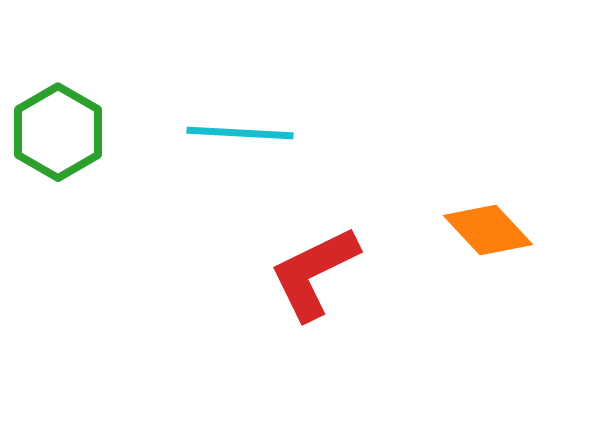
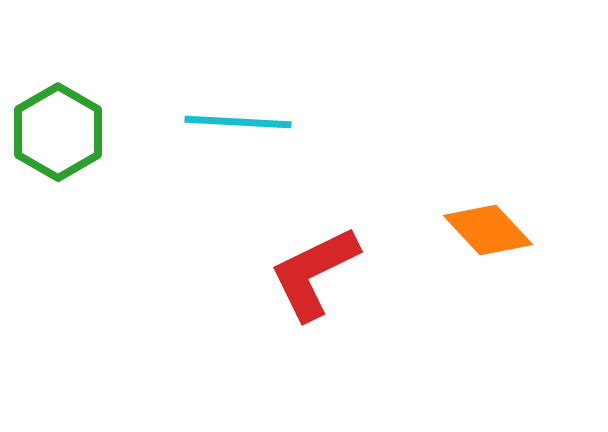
cyan line: moved 2 px left, 11 px up
